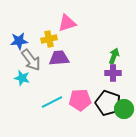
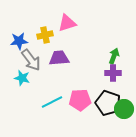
yellow cross: moved 4 px left, 4 px up
